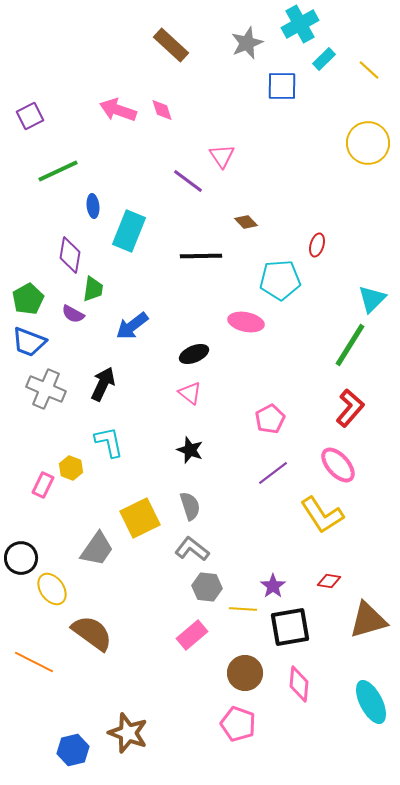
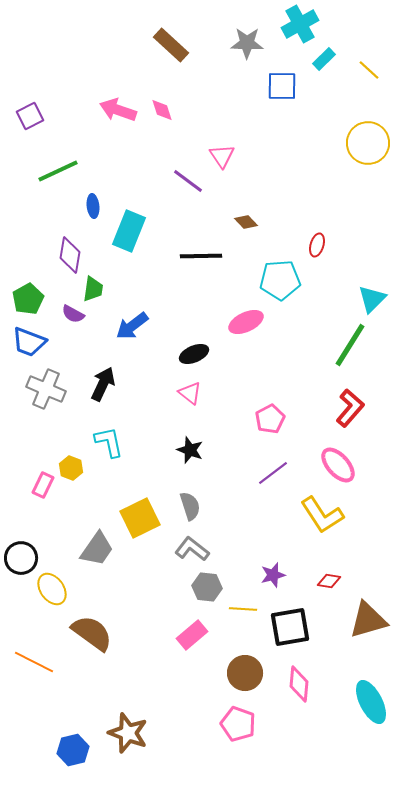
gray star at (247, 43): rotated 24 degrees clockwise
pink ellipse at (246, 322): rotated 36 degrees counterclockwise
purple star at (273, 586): moved 11 px up; rotated 20 degrees clockwise
